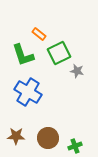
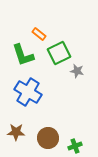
brown star: moved 4 px up
